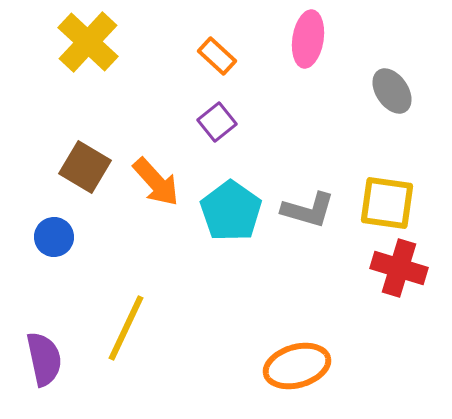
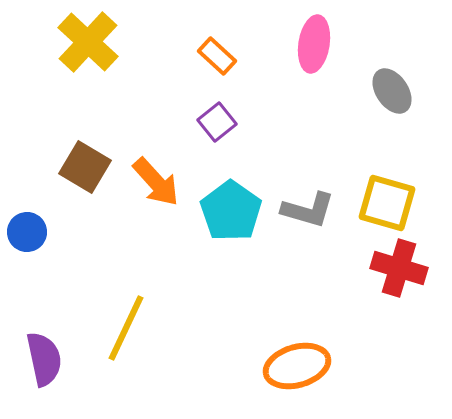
pink ellipse: moved 6 px right, 5 px down
yellow square: rotated 8 degrees clockwise
blue circle: moved 27 px left, 5 px up
